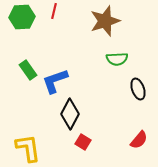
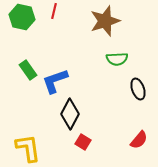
green hexagon: rotated 15 degrees clockwise
